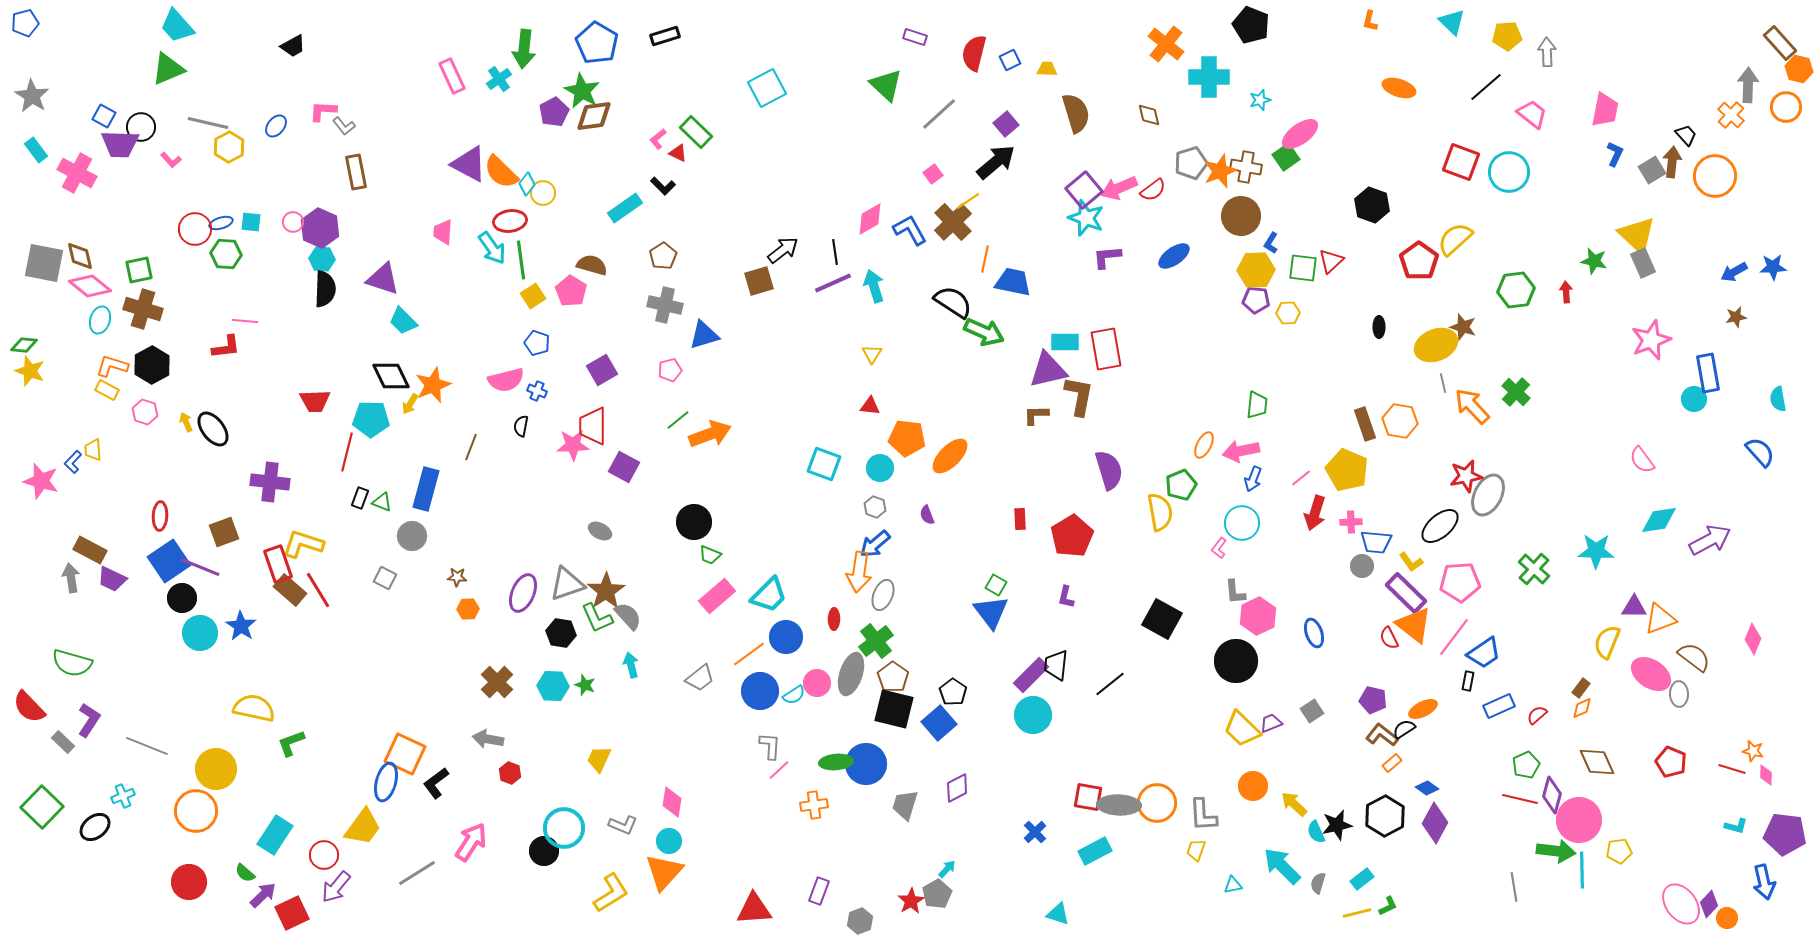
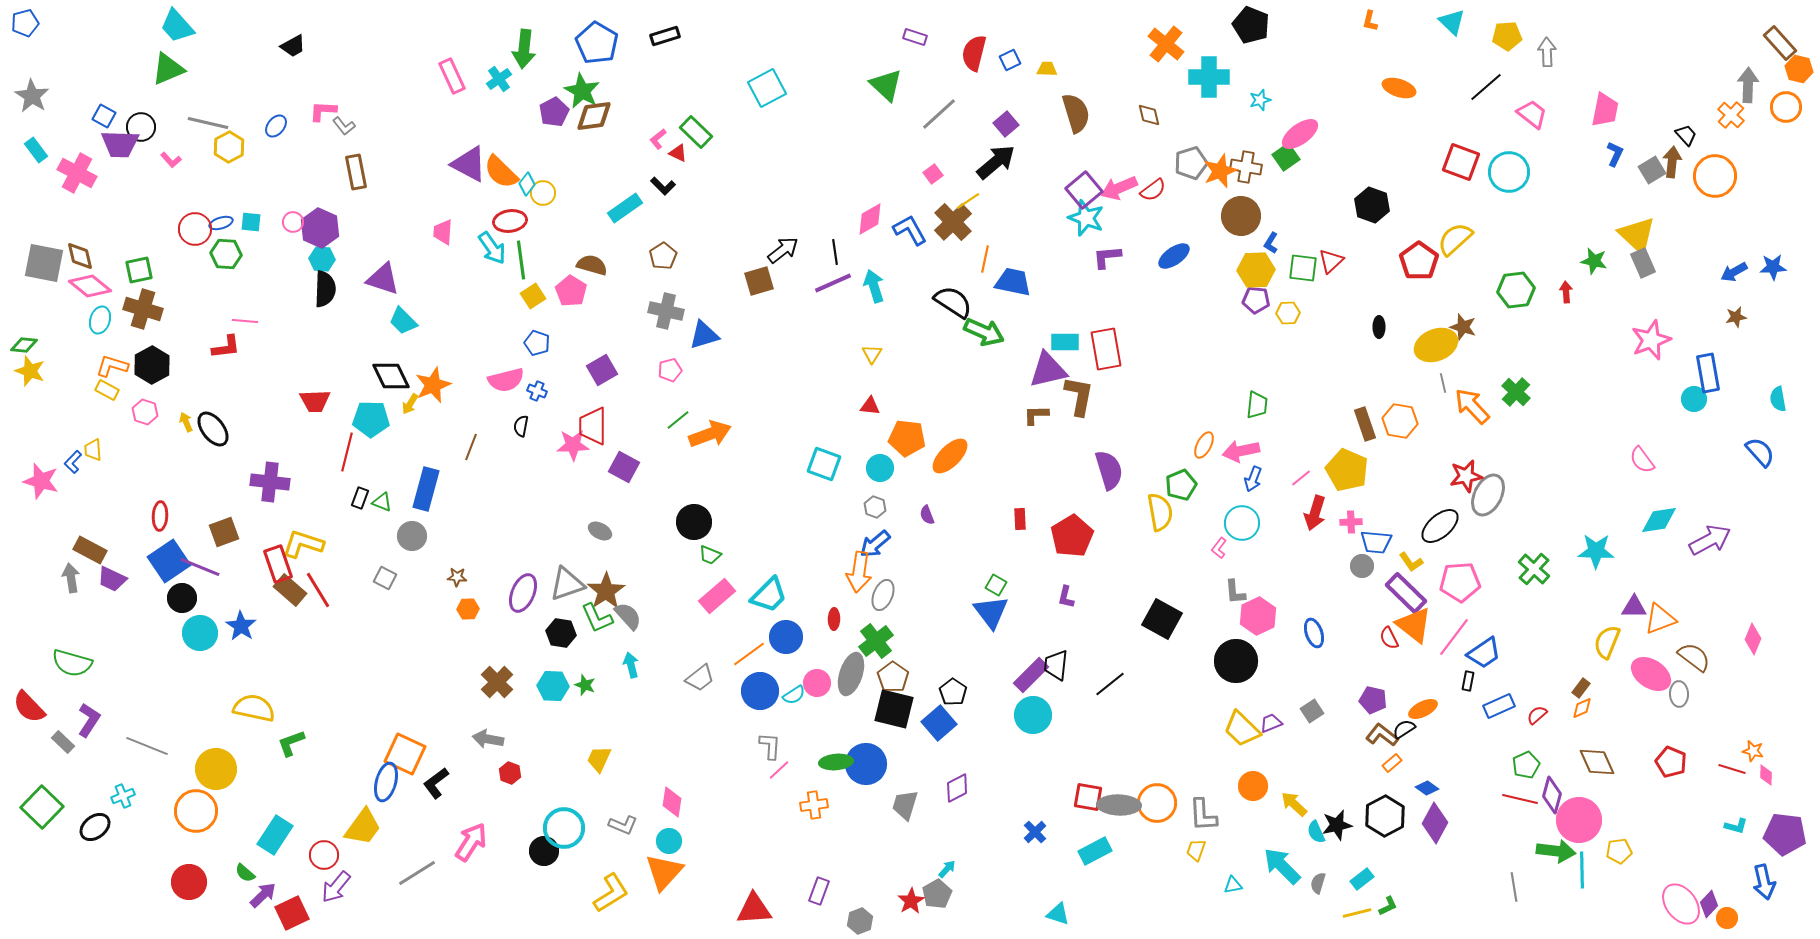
gray cross at (665, 305): moved 1 px right, 6 px down
